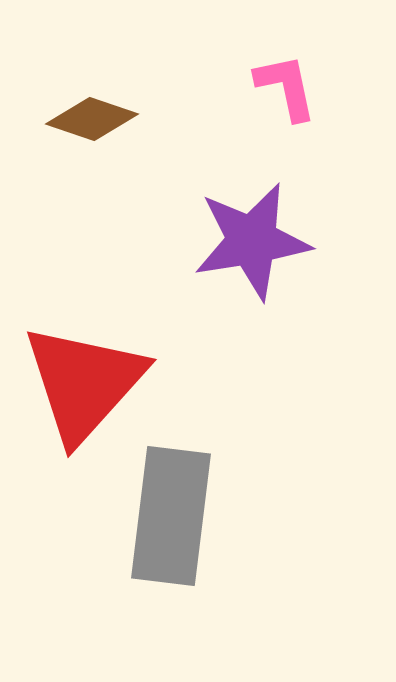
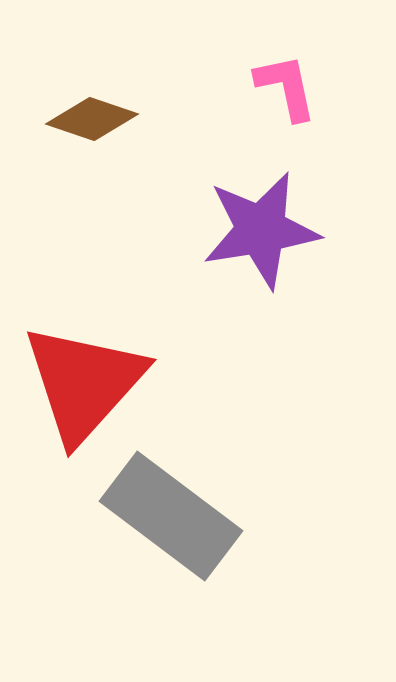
purple star: moved 9 px right, 11 px up
gray rectangle: rotated 60 degrees counterclockwise
